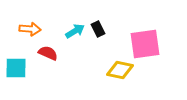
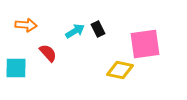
orange arrow: moved 4 px left, 4 px up
red semicircle: rotated 24 degrees clockwise
